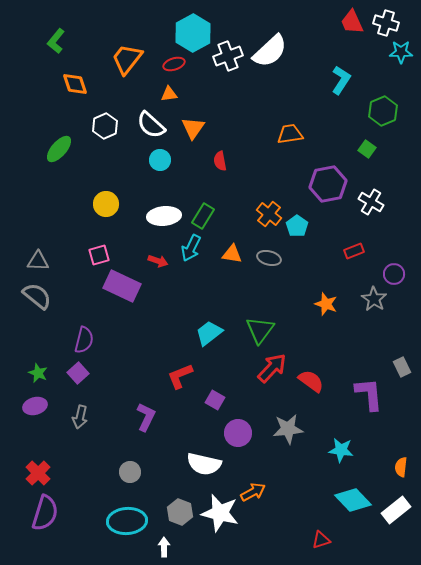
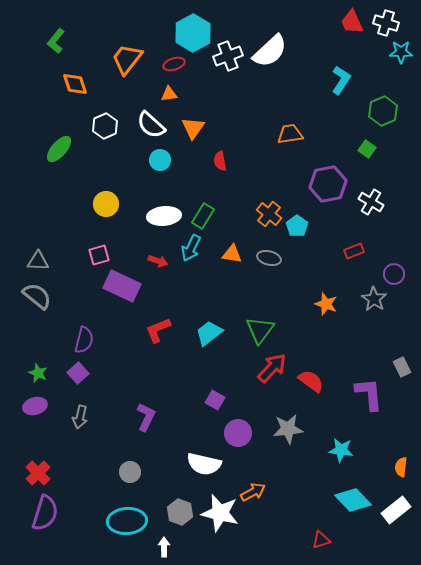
red L-shape at (180, 376): moved 22 px left, 46 px up
